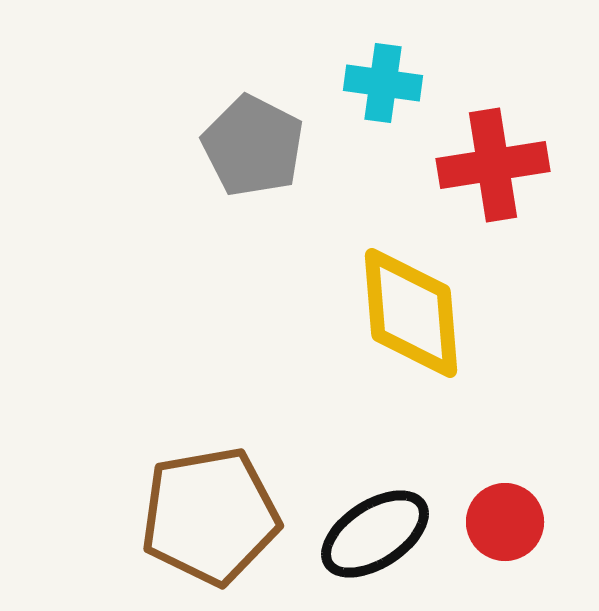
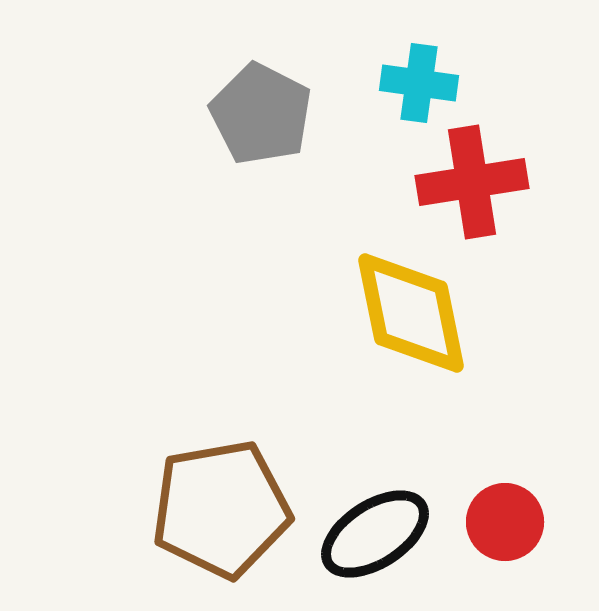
cyan cross: moved 36 px right
gray pentagon: moved 8 px right, 32 px up
red cross: moved 21 px left, 17 px down
yellow diamond: rotated 7 degrees counterclockwise
brown pentagon: moved 11 px right, 7 px up
